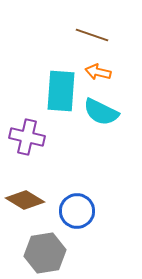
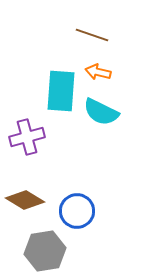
purple cross: rotated 28 degrees counterclockwise
gray hexagon: moved 2 px up
